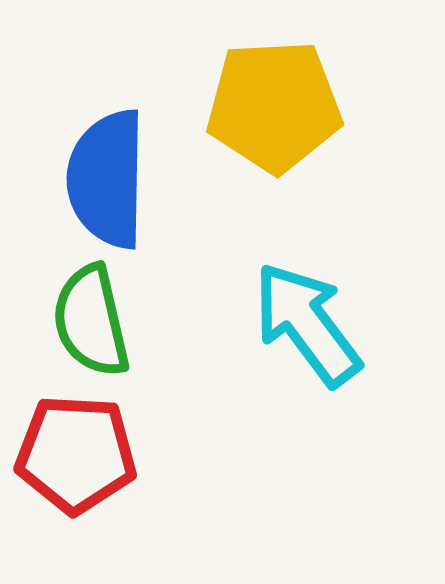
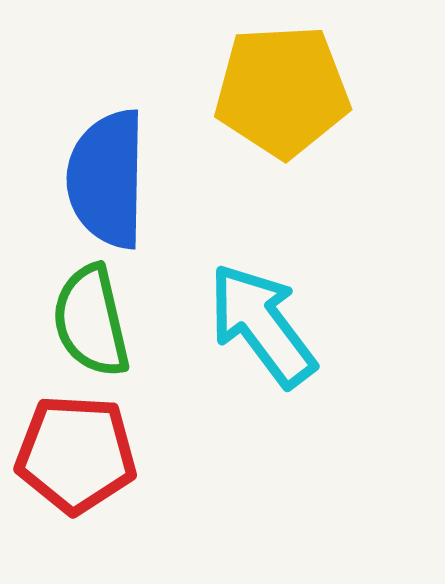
yellow pentagon: moved 8 px right, 15 px up
cyan arrow: moved 45 px left, 1 px down
